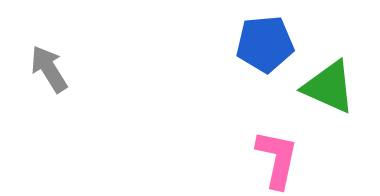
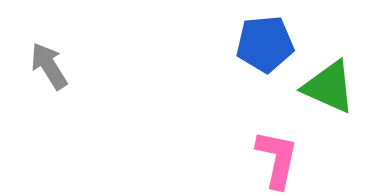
gray arrow: moved 3 px up
